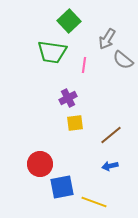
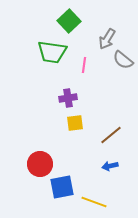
purple cross: rotated 18 degrees clockwise
